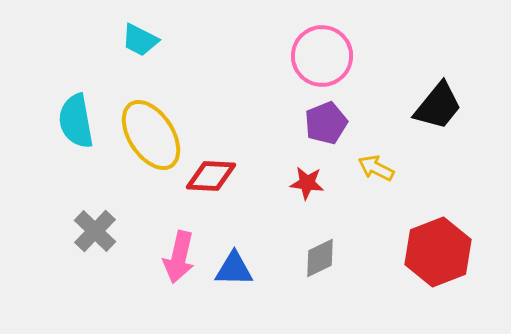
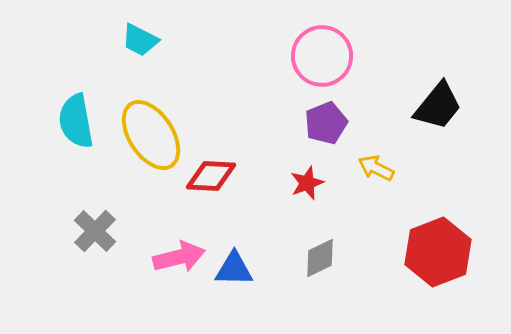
red star: rotated 28 degrees counterclockwise
pink arrow: rotated 117 degrees counterclockwise
